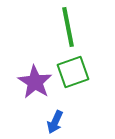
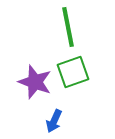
purple star: rotated 12 degrees counterclockwise
blue arrow: moved 1 px left, 1 px up
